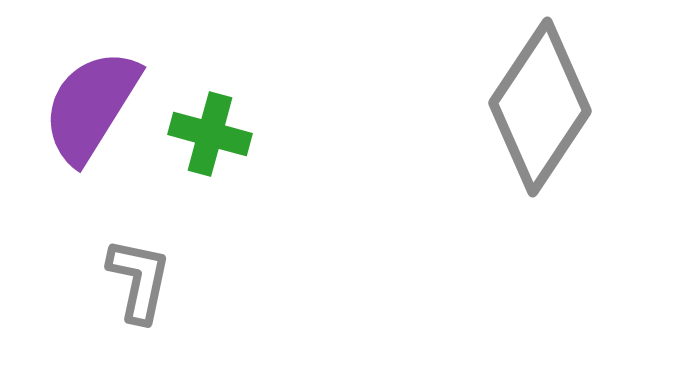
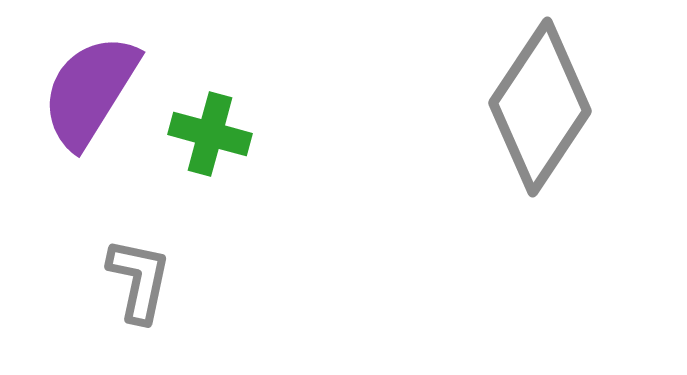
purple semicircle: moved 1 px left, 15 px up
